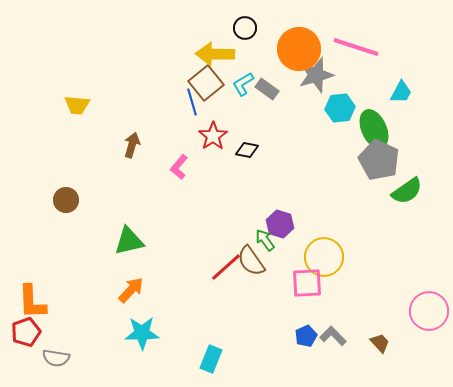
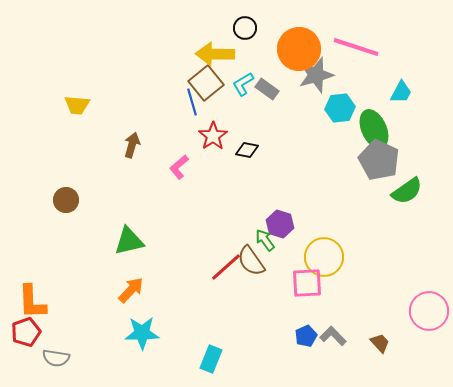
pink L-shape: rotated 10 degrees clockwise
